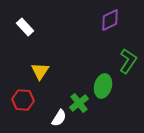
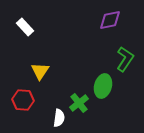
purple diamond: rotated 15 degrees clockwise
green L-shape: moved 3 px left, 2 px up
white semicircle: rotated 24 degrees counterclockwise
